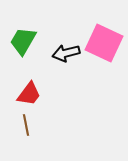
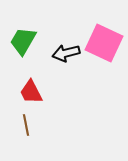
red trapezoid: moved 2 px right, 2 px up; rotated 116 degrees clockwise
